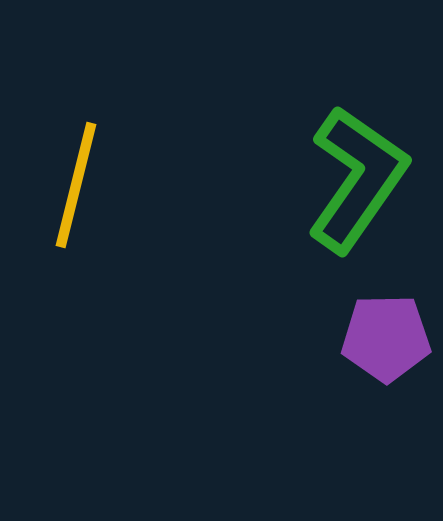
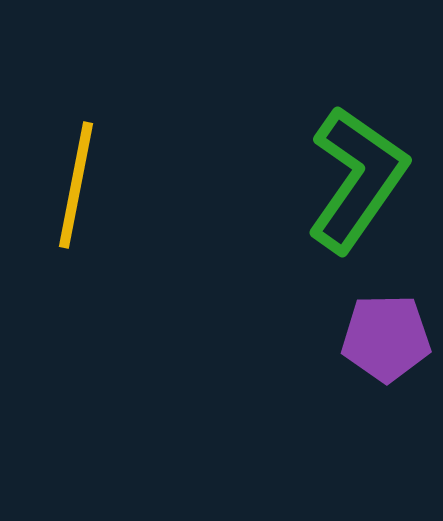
yellow line: rotated 3 degrees counterclockwise
